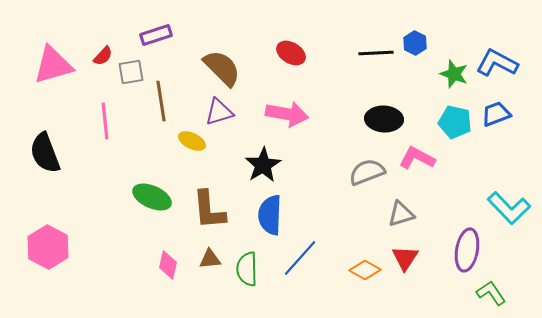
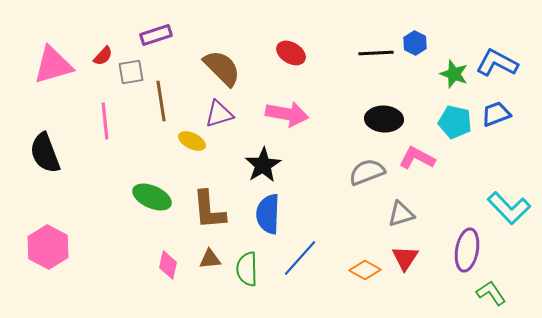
purple triangle: moved 2 px down
blue semicircle: moved 2 px left, 1 px up
